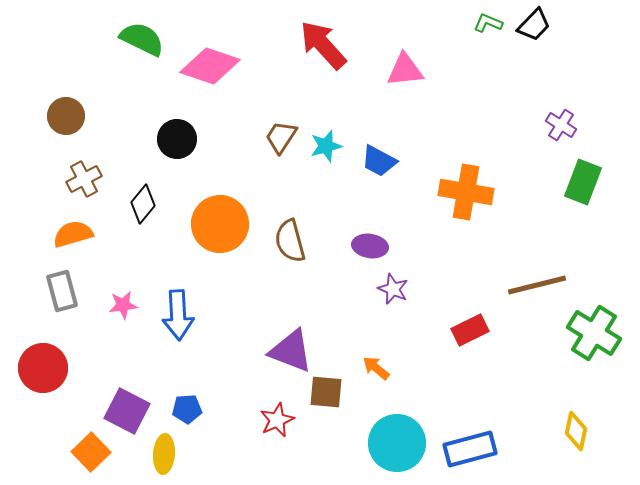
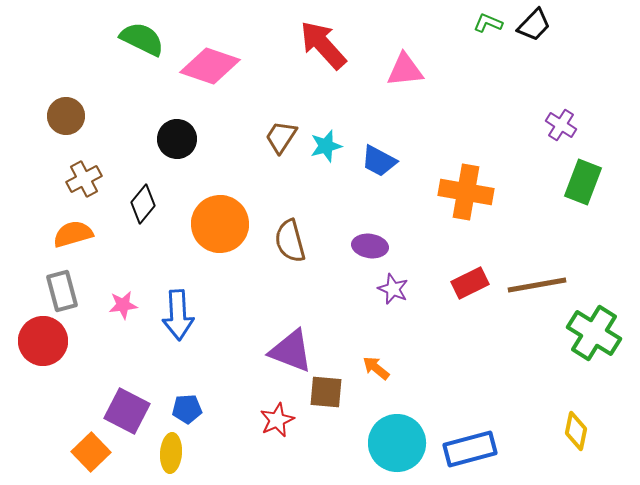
brown line: rotated 4 degrees clockwise
red rectangle: moved 47 px up
red circle: moved 27 px up
yellow ellipse: moved 7 px right, 1 px up
